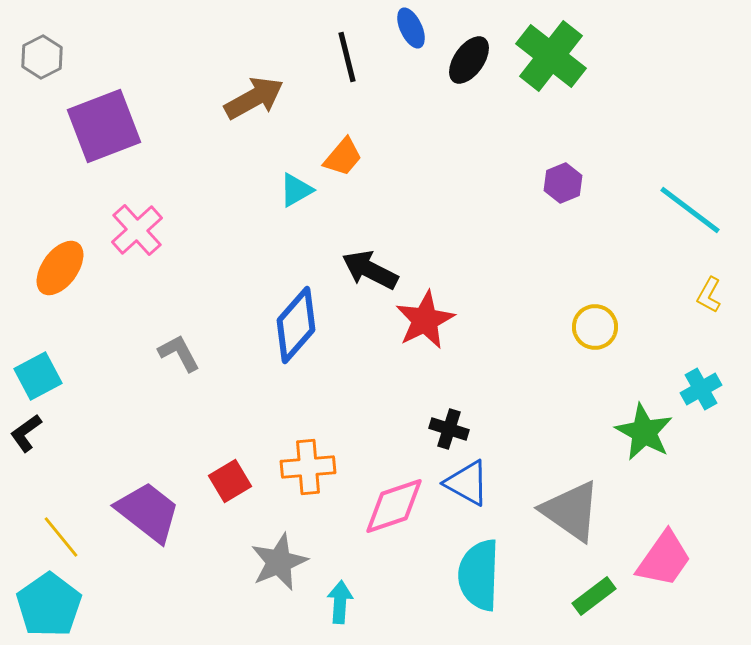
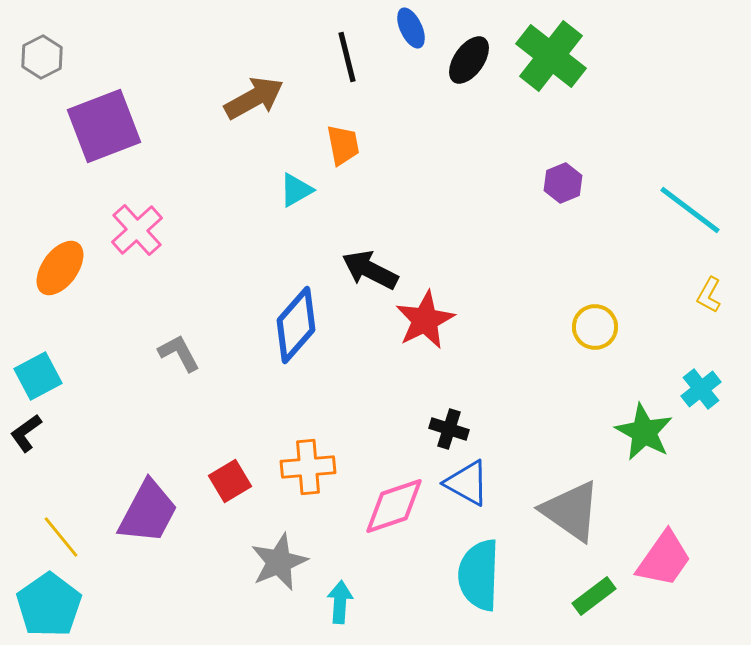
orange trapezoid: moved 12 px up; rotated 51 degrees counterclockwise
cyan cross: rotated 9 degrees counterclockwise
purple trapezoid: rotated 80 degrees clockwise
